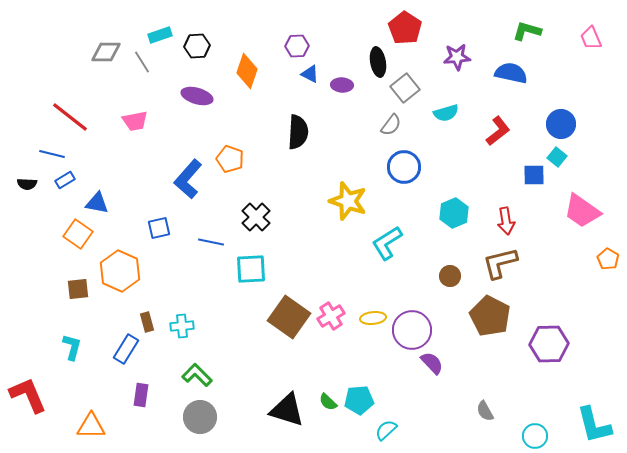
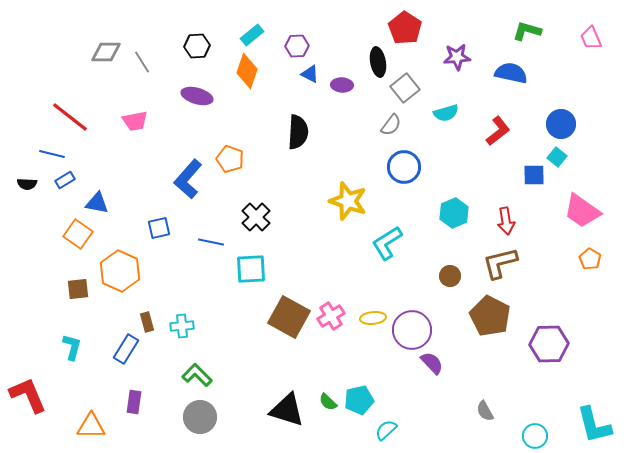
cyan rectangle at (160, 35): moved 92 px right; rotated 20 degrees counterclockwise
orange pentagon at (608, 259): moved 18 px left
brown square at (289, 317): rotated 6 degrees counterclockwise
purple rectangle at (141, 395): moved 7 px left, 7 px down
cyan pentagon at (359, 400): rotated 8 degrees counterclockwise
